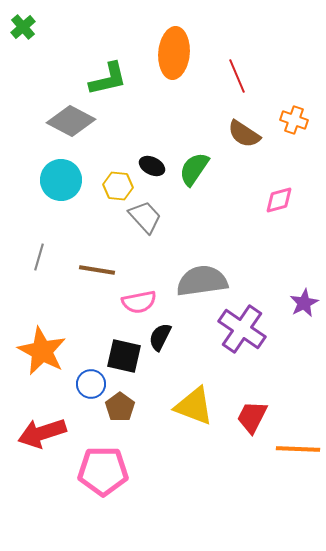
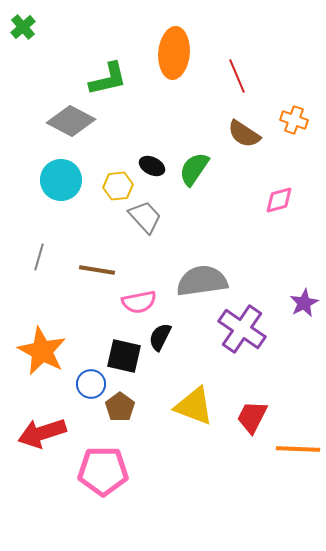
yellow hexagon: rotated 12 degrees counterclockwise
